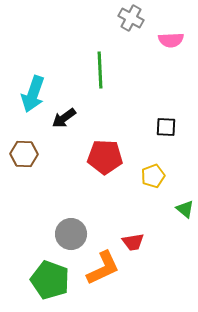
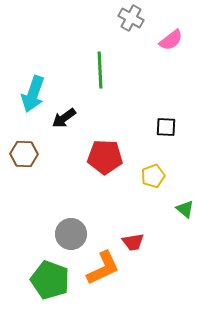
pink semicircle: rotated 35 degrees counterclockwise
